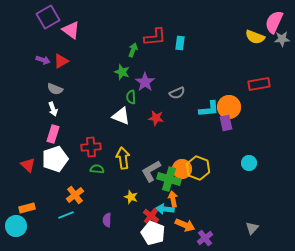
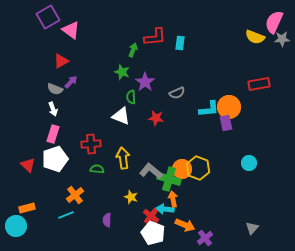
purple arrow at (43, 60): moved 28 px right, 22 px down; rotated 64 degrees counterclockwise
red cross at (91, 147): moved 3 px up
gray L-shape at (151, 171): rotated 70 degrees clockwise
